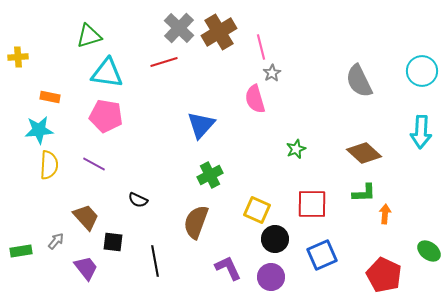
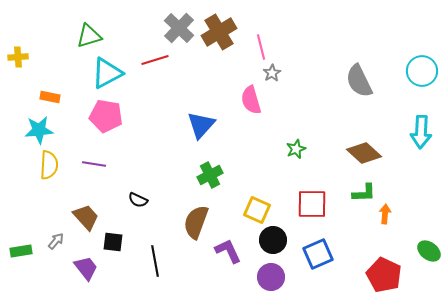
red line: moved 9 px left, 2 px up
cyan triangle: rotated 36 degrees counterclockwise
pink semicircle: moved 4 px left, 1 px down
purple line: rotated 20 degrees counterclockwise
black circle: moved 2 px left, 1 px down
blue square: moved 4 px left, 1 px up
purple L-shape: moved 17 px up
